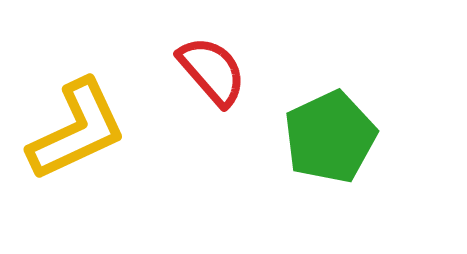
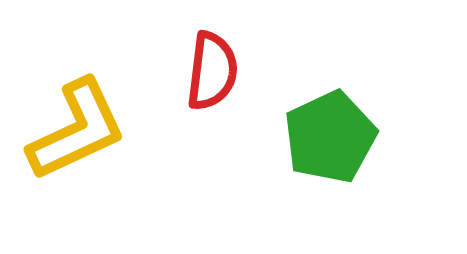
red semicircle: rotated 48 degrees clockwise
